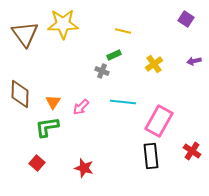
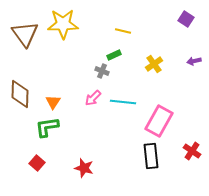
pink arrow: moved 12 px right, 9 px up
